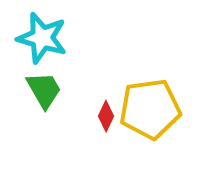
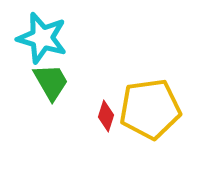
green trapezoid: moved 7 px right, 8 px up
red diamond: rotated 8 degrees counterclockwise
